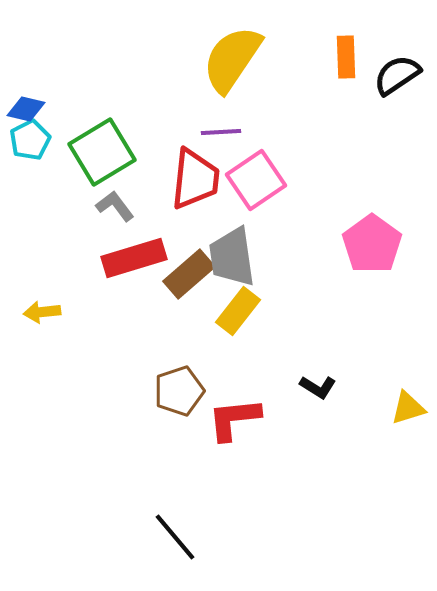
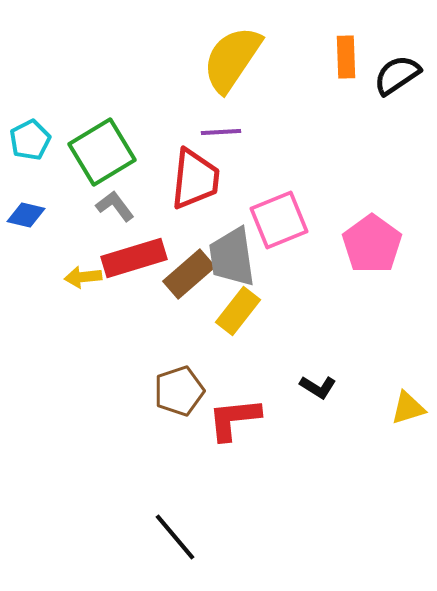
blue diamond: moved 106 px down
pink square: moved 23 px right, 40 px down; rotated 12 degrees clockwise
yellow arrow: moved 41 px right, 35 px up
